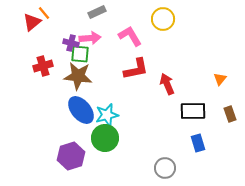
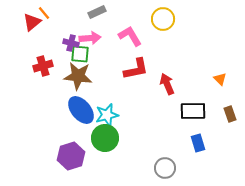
orange triangle: rotated 24 degrees counterclockwise
